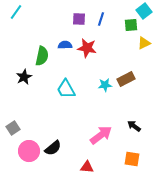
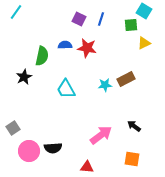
cyan square: rotated 21 degrees counterclockwise
purple square: rotated 24 degrees clockwise
black semicircle: rotated 36 degrees clockwise
